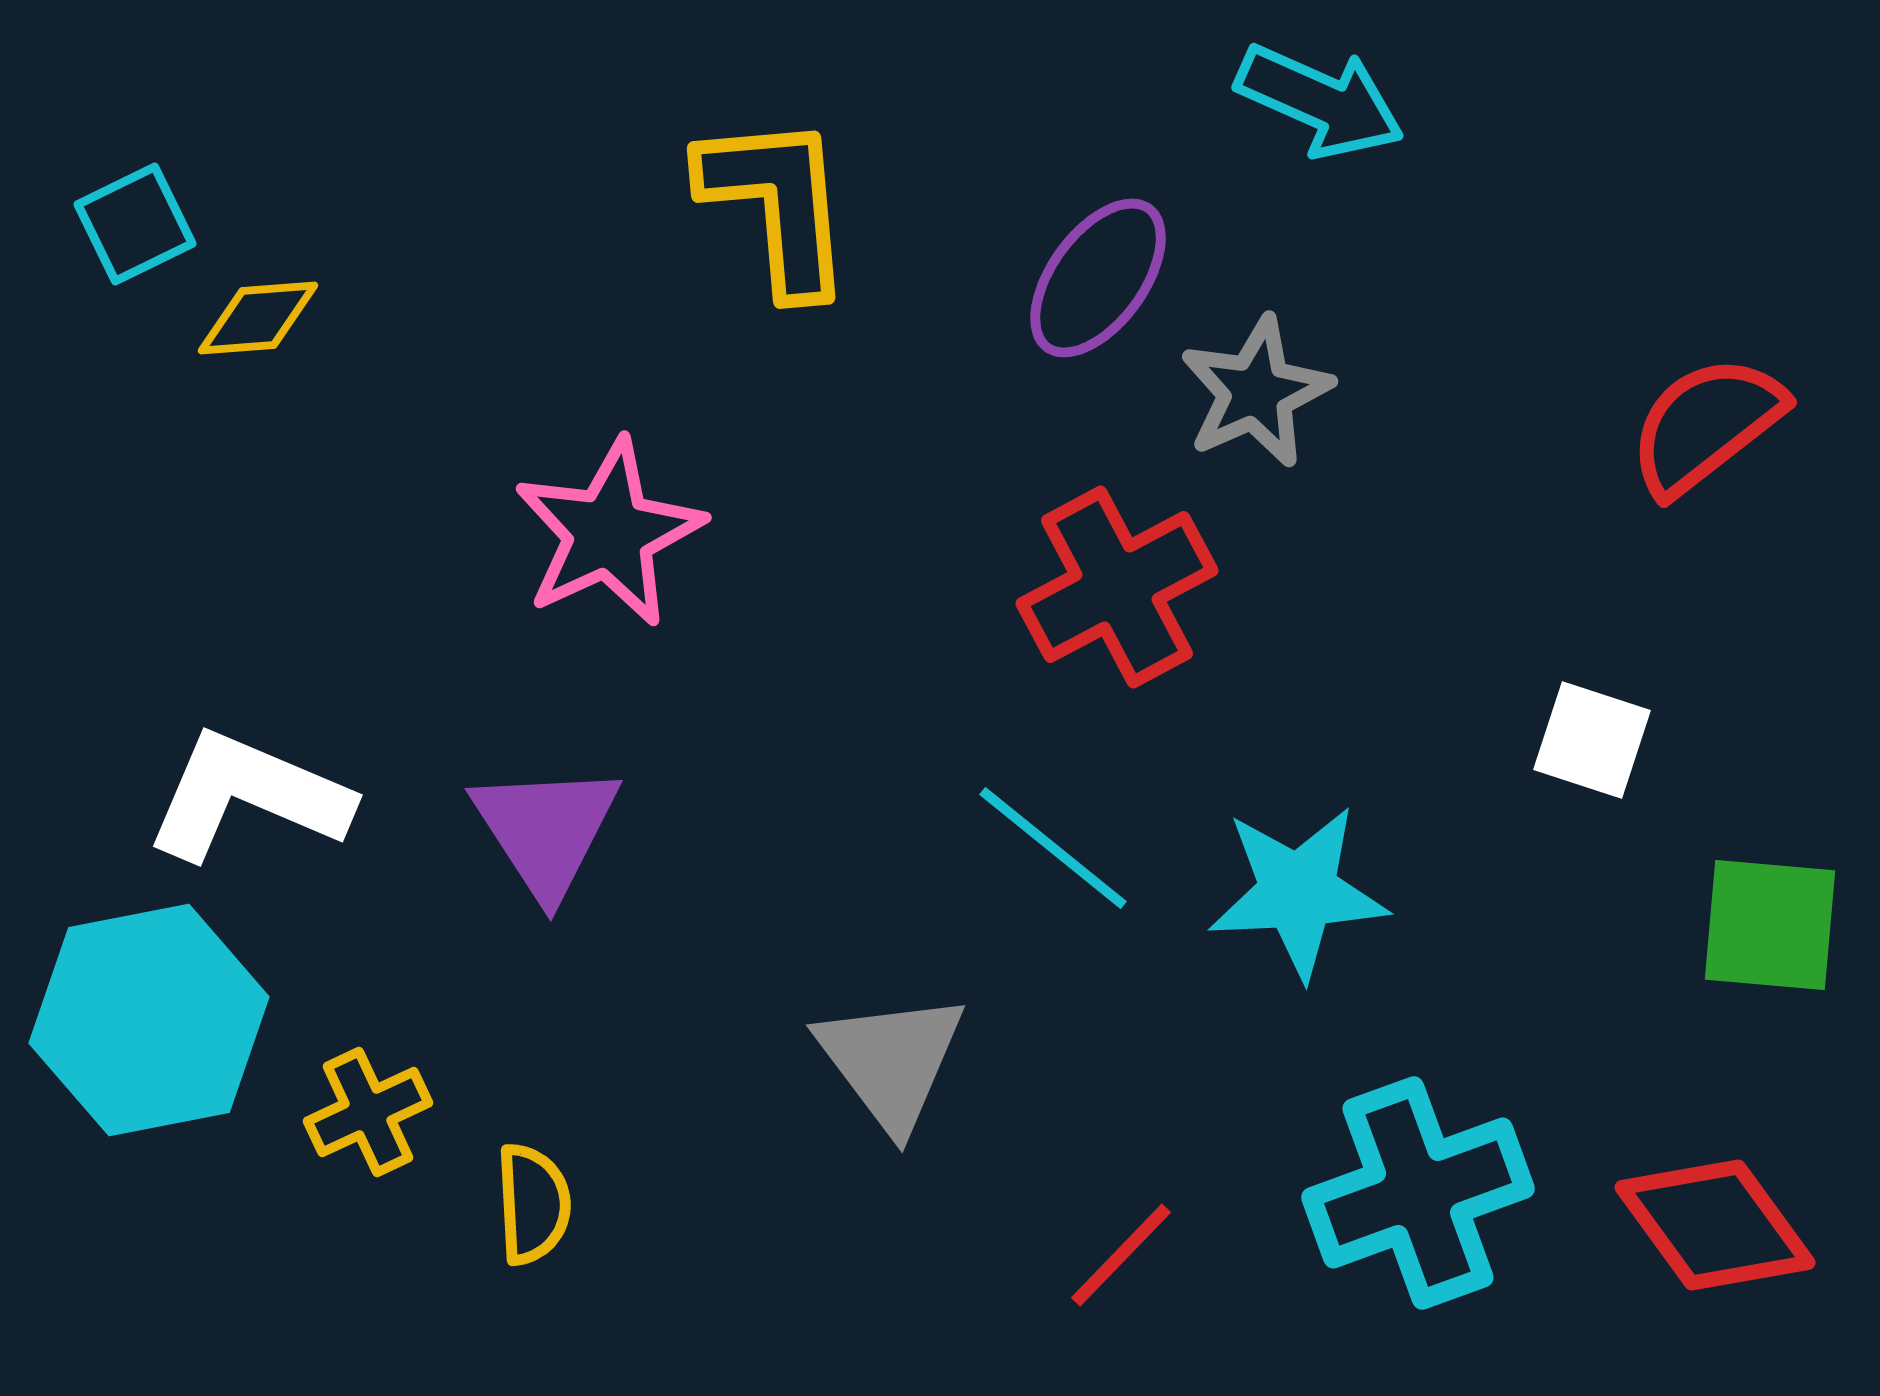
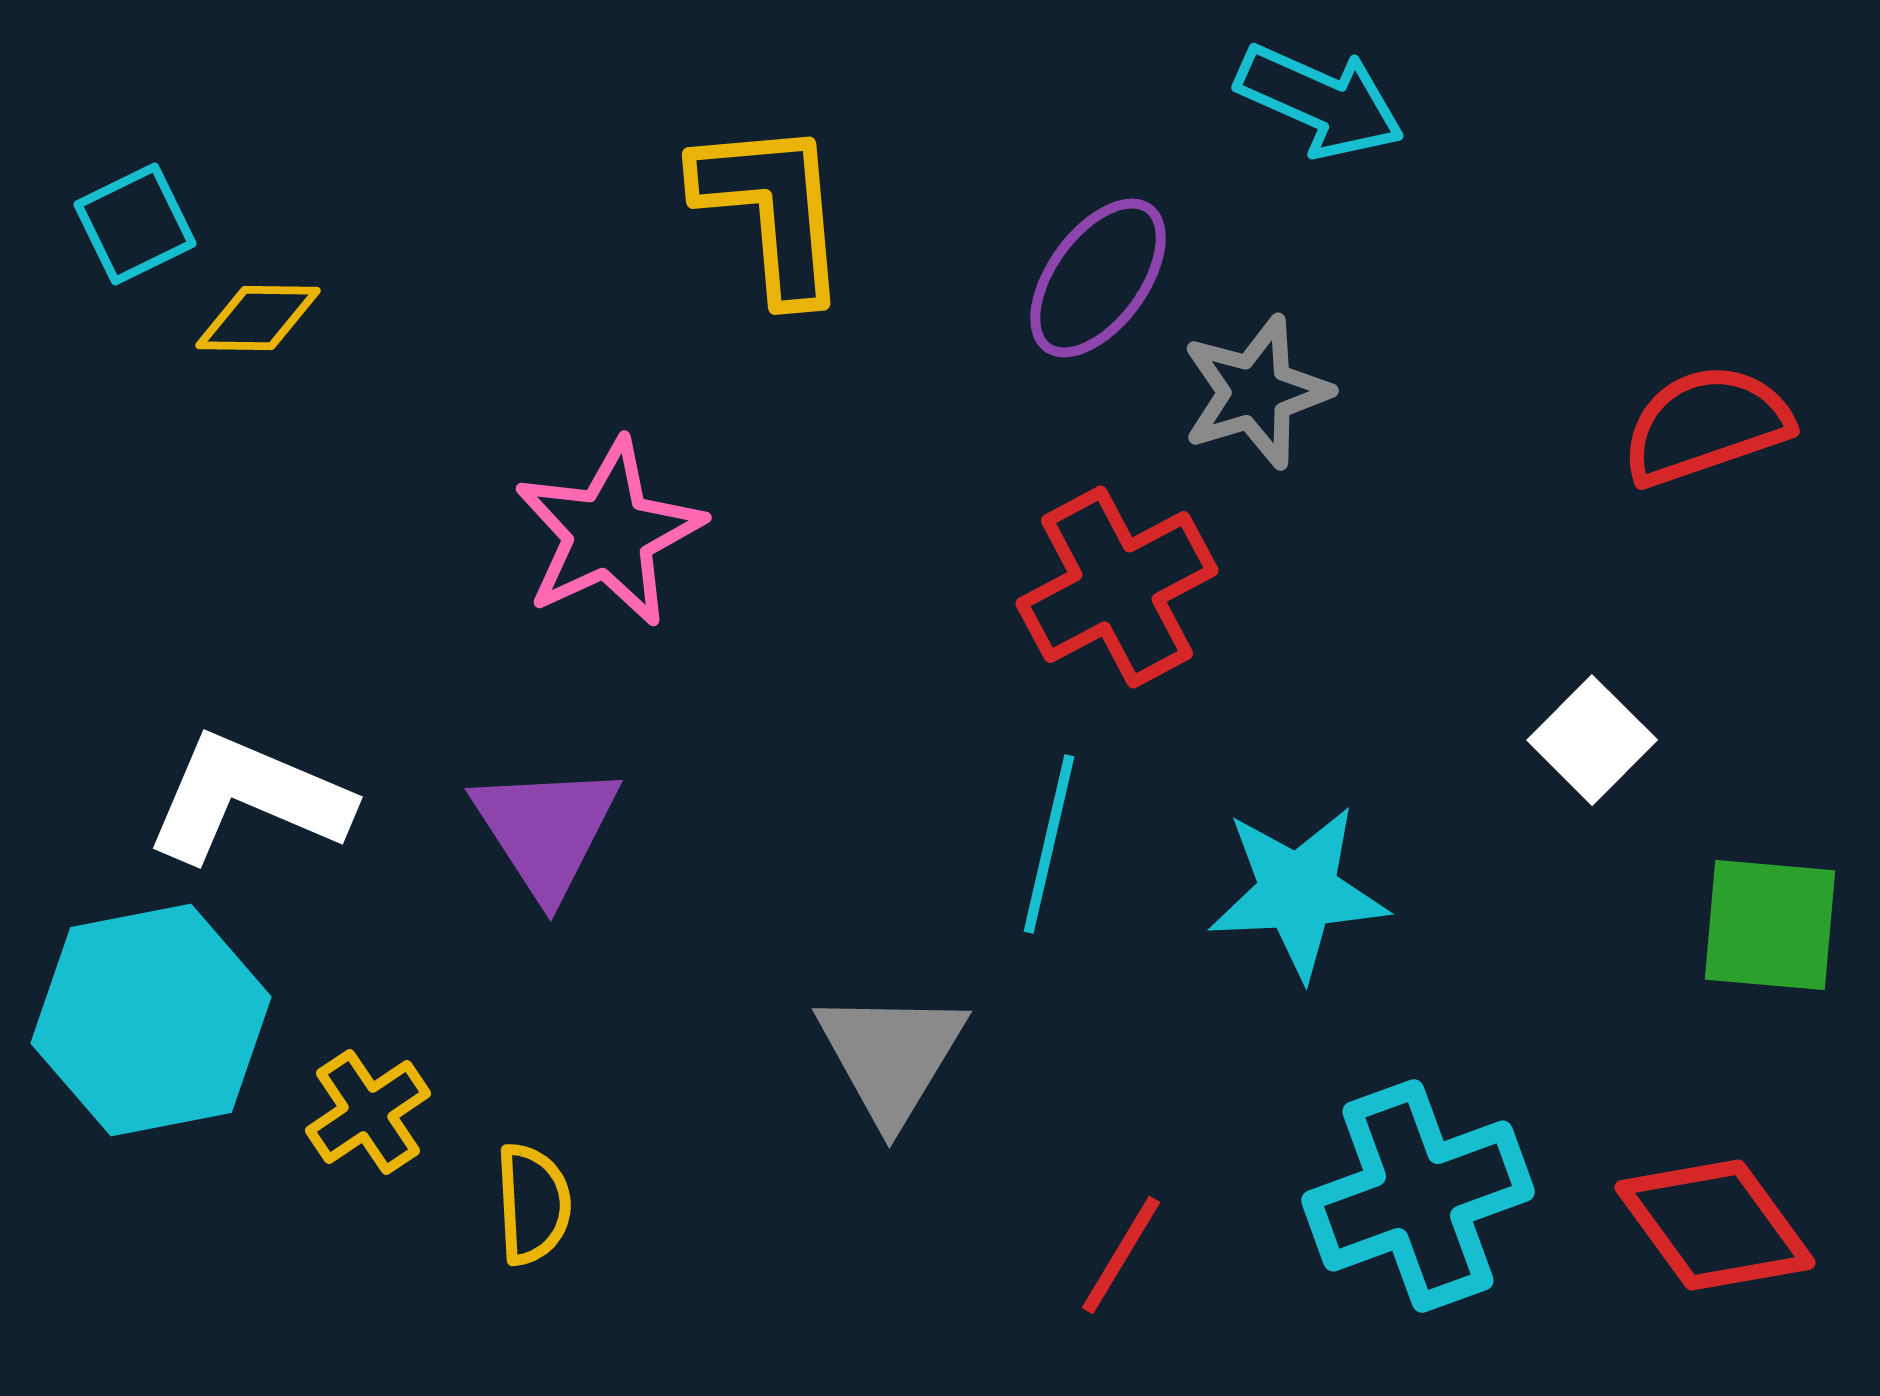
yellow L-shape: moved 5 px left, 6 px down
yellow diamond: rotated 5 degrees clockwise
gray star: rotated 7 degrees clockwise
red semicircle: rotated 19 degrees clockwise
white square: rotated 27 degrees clockwise
white L-shape: moved 2 px down
cyan line: moved 4 px left, 4 px up; rotated 64 degrees clockwise
cyan hexagon: moved 2 px right
gray triangle: moved 5 px up; rotated 8 degrees clockwise
yellow cross: rotated 9 degrees counterclockwise
cyan cross: moved 3 px down
red line: rotated 13 degrees counterclockwise
